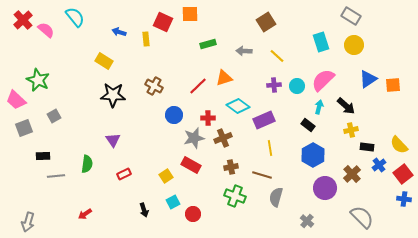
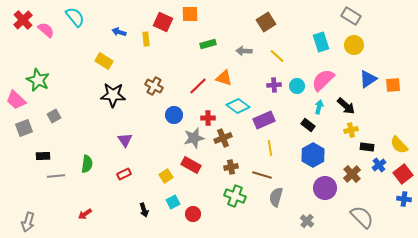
orange triangle at (224, 78): rotated 36 degrees clockwise
purple triangle at (113, 140): moved 12 px right
